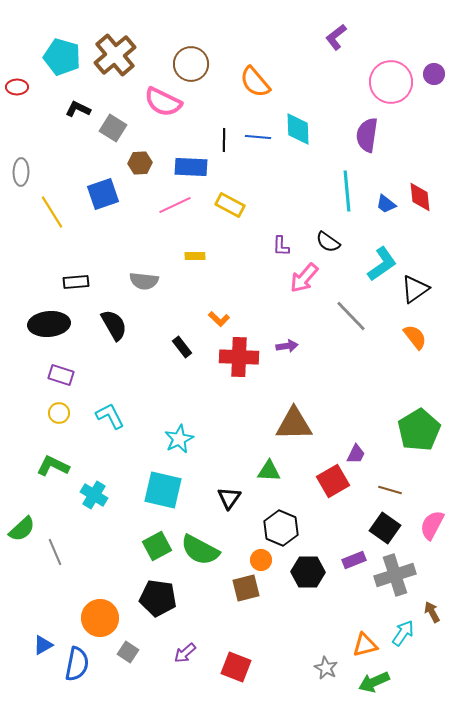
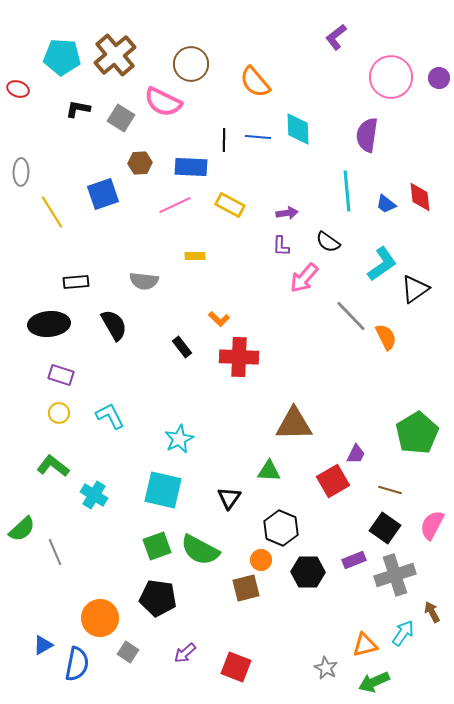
cyan pentagon at (62, 57): rotated 12 degrees counterclockwise
purple circle at (434, 74): moved 5 px right, 4 px down
pink circle at (391, 82): moved 5 px up
red ellipse at (17, 87): moved 1 px right, 2 px down; rotated 20 degrees clockwise
black L-shape at (78, 109): rotated 15 degrees counterclockwise
gray square at (113, 128): moved 8 px right, 10 px up
orange semicircle at (415, 337): moved 29 px left; rotated 12 degrees clockwise
purple arrow at (287, 346): moved 133 px up
green pentagon at (419, 430): moved 2 px left, 3 px down
green L-shape at (53, 466): rotated 12 degrees clockwise
green square at (157, 546): rotated 8 degrees clockwise
